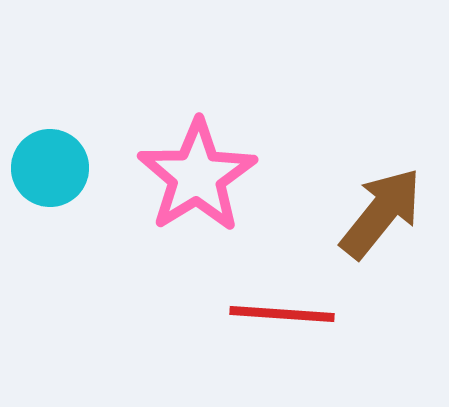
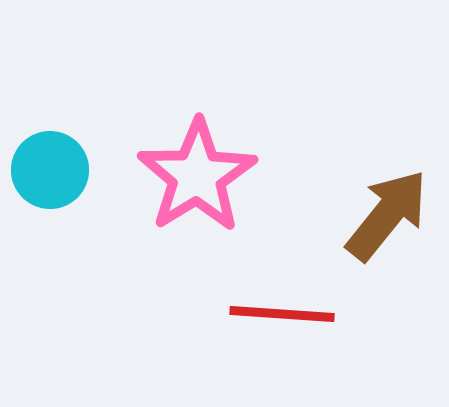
cyan circle: moved 2 px down
brown arrow: moved 6 px right, 2 px down
